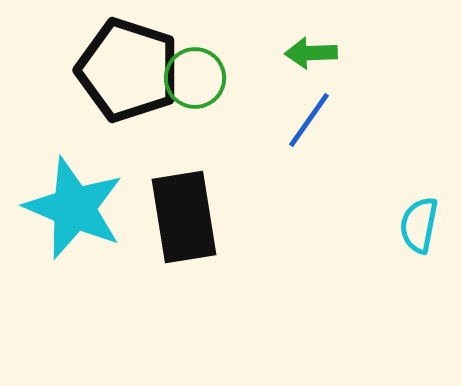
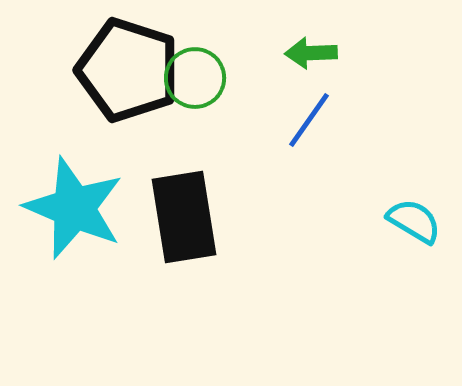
cyan semicircle: moved 5 px left, 4 px up; rotated 110 degrees clockwise
